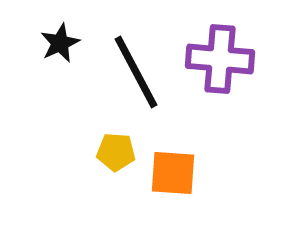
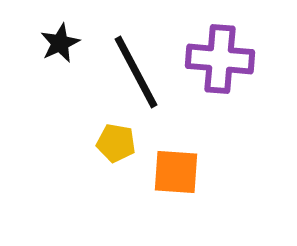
yellow pentagon: moved 9 px up; rotated 6 degrees clockwise
orange square: moved 3 px right, 1 px up
